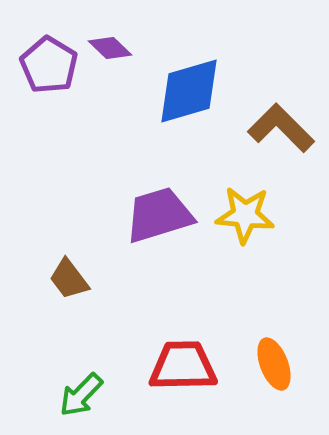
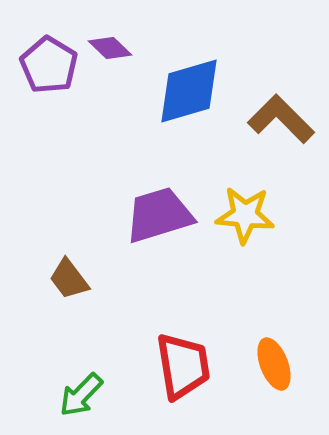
brown L-shape: moved 9 px up
red trapezoid: rotated 82 degrees clockwise
